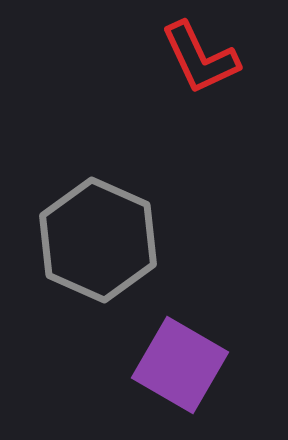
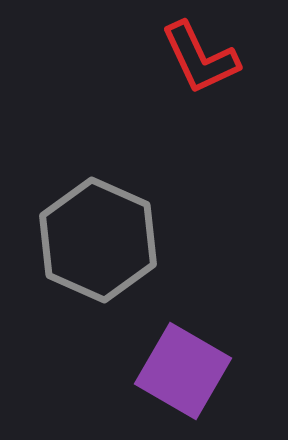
purple square: moved 3 px right, 6 px down
